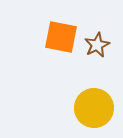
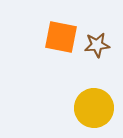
brown star: rotated 20 degrees clockwise
